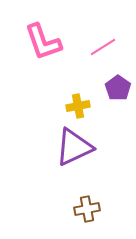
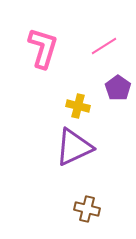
pink L-shape: moved 6 px down; rotated 144 degrees counterclockwise
pink line: moved 1 px right, 1 px up
yellow cross: rotated 25 degrees clockwise
brown cross: rotated 25 degrees clockwise
